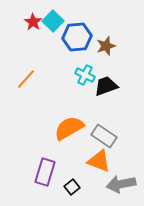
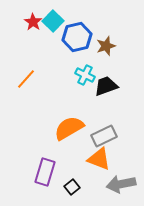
blue hexagon: rotated 8 degrees counterclockwise
gray rectangle: rotated 60 degrees counterclockwise
orange triangle: moved 2 px up
